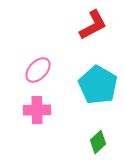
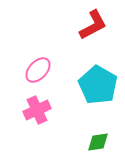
pink cross: rotated 24 degrees counterclockwise
green diamond: rotated 35 degrees clockwise
